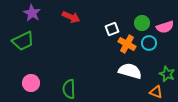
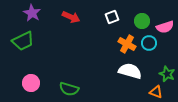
green circle: moved 2 px up
white square: moved 12 px up
green semicircle: rotated 72 degrees counterclockwise
